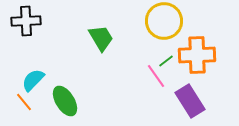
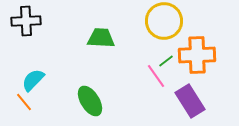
green trapezoid: rotated 56 degrees counterclockwise
green ellipse: moved 25 px right
